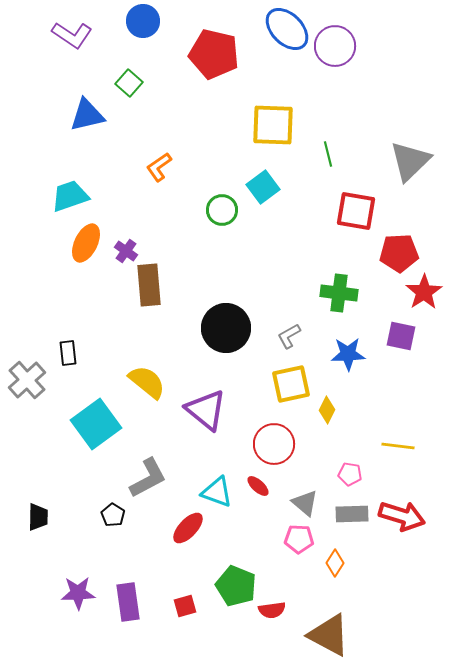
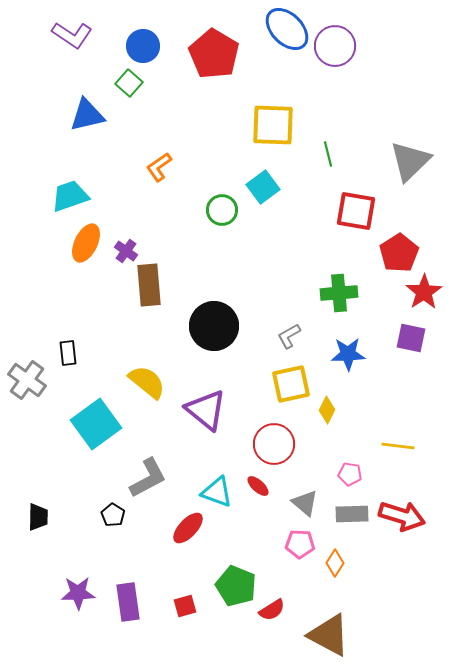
blue circle at (143, 21): moved 25 px down
red pentagon at (214, 54): rotated 18 degrees clockwise
red pentagon at (399, 253): rotated 30 degrees counterclockwise
green cross at (339, 293): rotated 12 degrees counterclockwise
black circle at (226, 328): moved 12 px left, 2 px up
purple square at (401, 336): moved 10 px right, 2 px down
gray cross at (27, 380): rotated 12 degrees counterclockwise
pink pentagon at (299, 539): moved 1 px right, 5 px down
red semicircle at (272, 610): rotated 24 degrees counterclockwise
